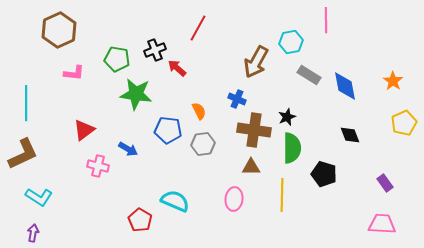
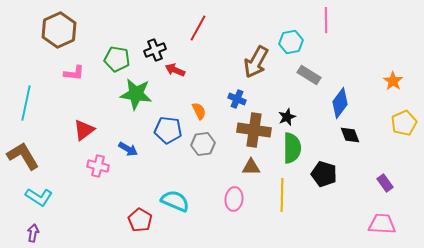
red arrow: moved 2 px left, 2 px down; rotated 18 degrees counterclockwise
blue diamond: moved 5 px left, 17 px down; rotated 48 degrees clockwise
cyan line: rotated 12 degrees clockwise
brown L-shape: moved 2 px down; rotated 96 degrees counterclockwise
